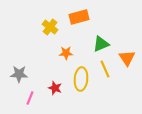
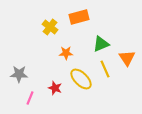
yellow ellipse: rotated 50 degrees counterclockwise
